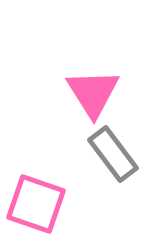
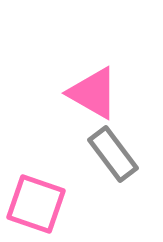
pink triangle: rotated 28 degrees counterclockwise
